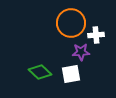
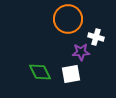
orange circle: moved 3 px left, 4 px up
white cross: moved 2 px down; rotated 21 degrees clockwise
green diamond: rotated 20 degrees clockwise
